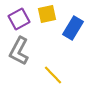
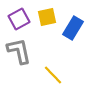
yellow square: moved 3 px down
gray L-shape: rotated 140 degrees clockwise
